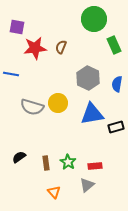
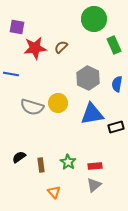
brown semicircle: rotated 24 degrees clockwise
brown rectangle: moved 5 px left, 2 px down
gray triangle: moved 7 px right
